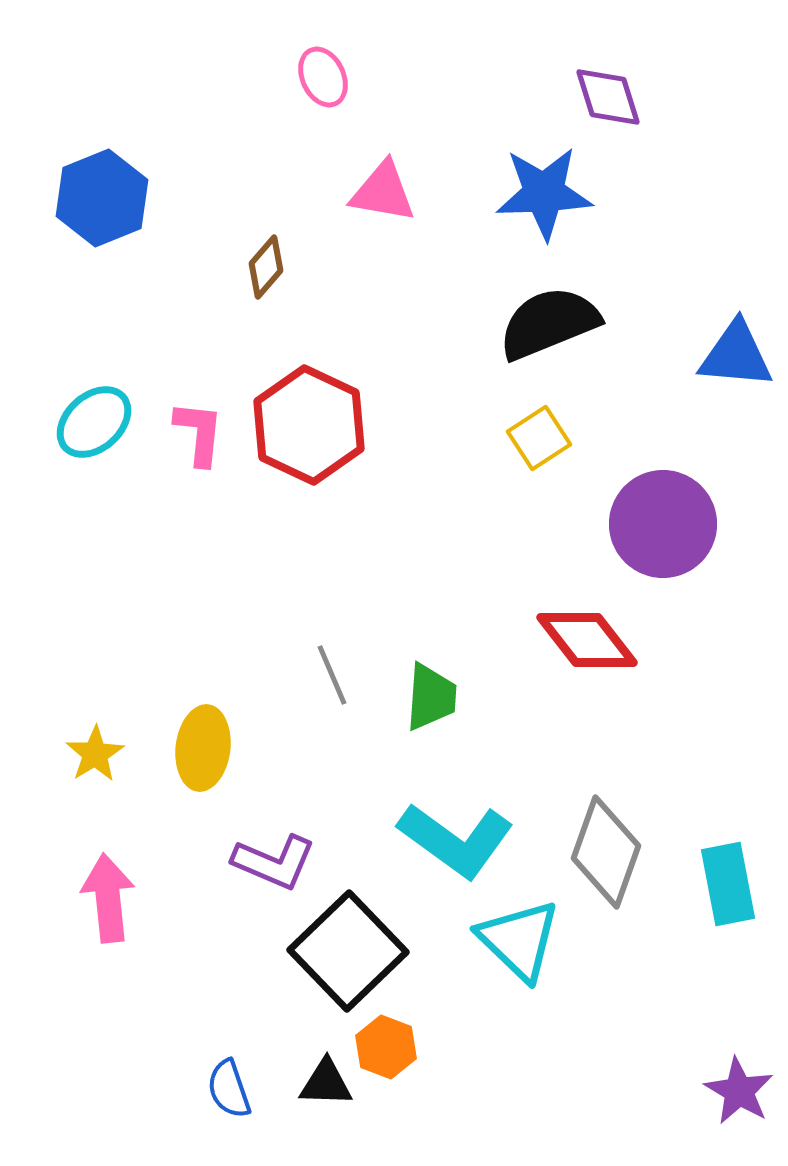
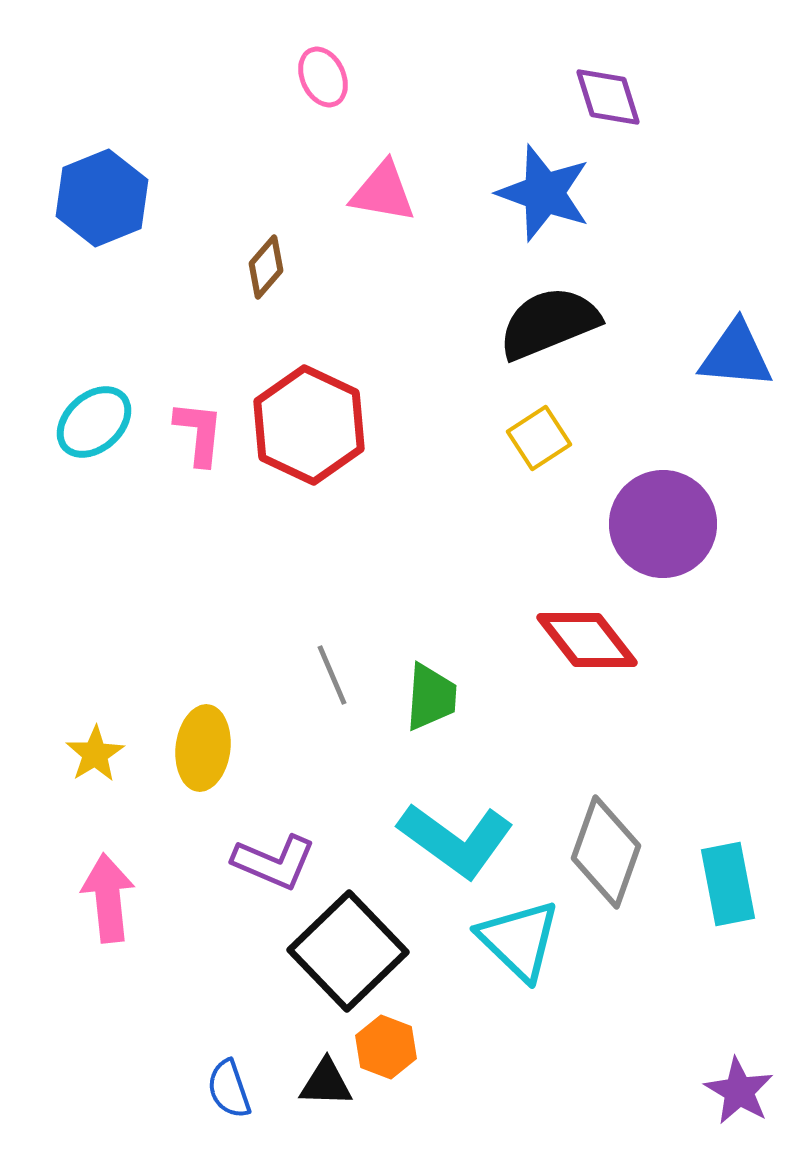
blue star: rotated 22 degrees clockwise
